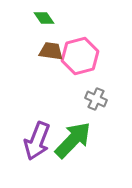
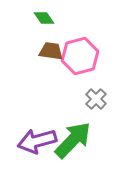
gray cross: rotated 20 degrees clockwise
purple arrow: rotated 54 degrees clockwise
